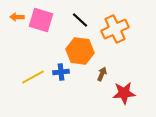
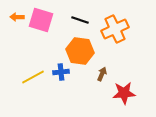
black line: rotated 24 degrees counterclockwise
